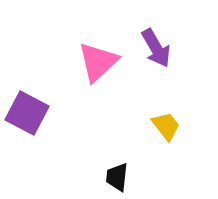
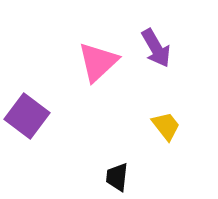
purple square: moved 3 px down; rotated 9 degrees clockwise
